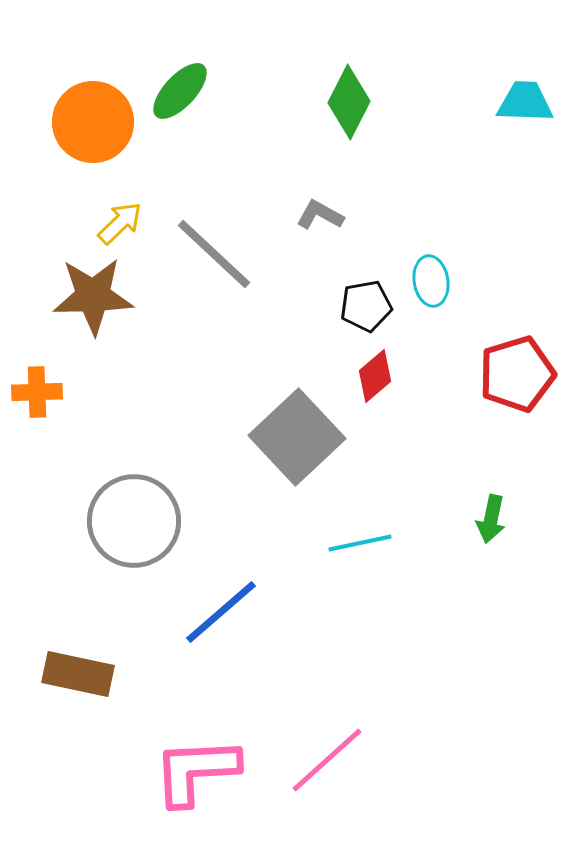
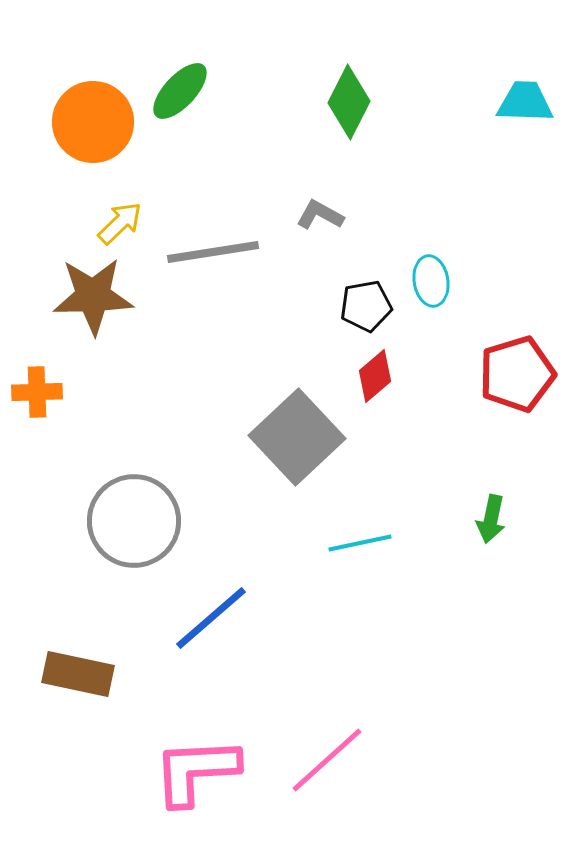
gray line: moved 1 px left, 2 px up; rotated 52 degrees counterclockwise
blue line: moved 10 px left, 6 px down
